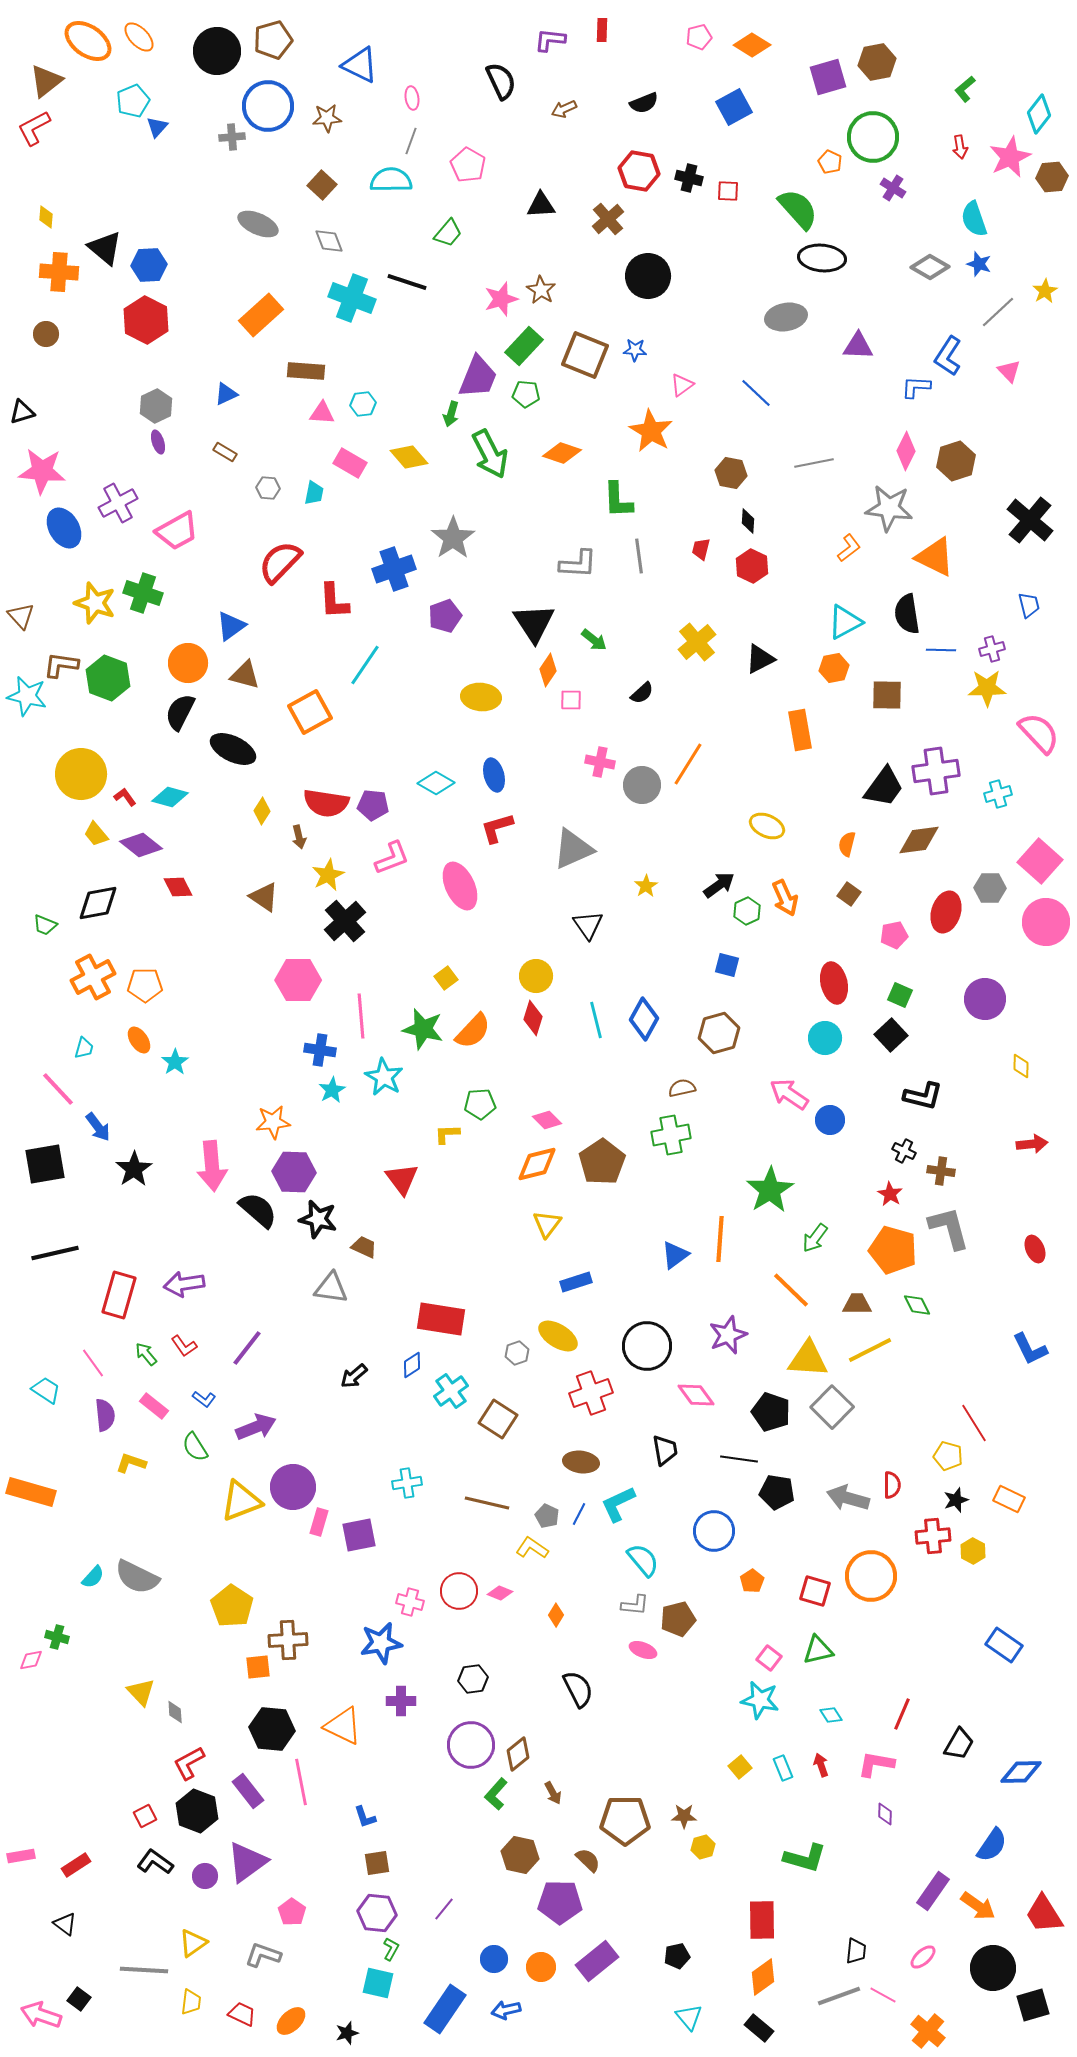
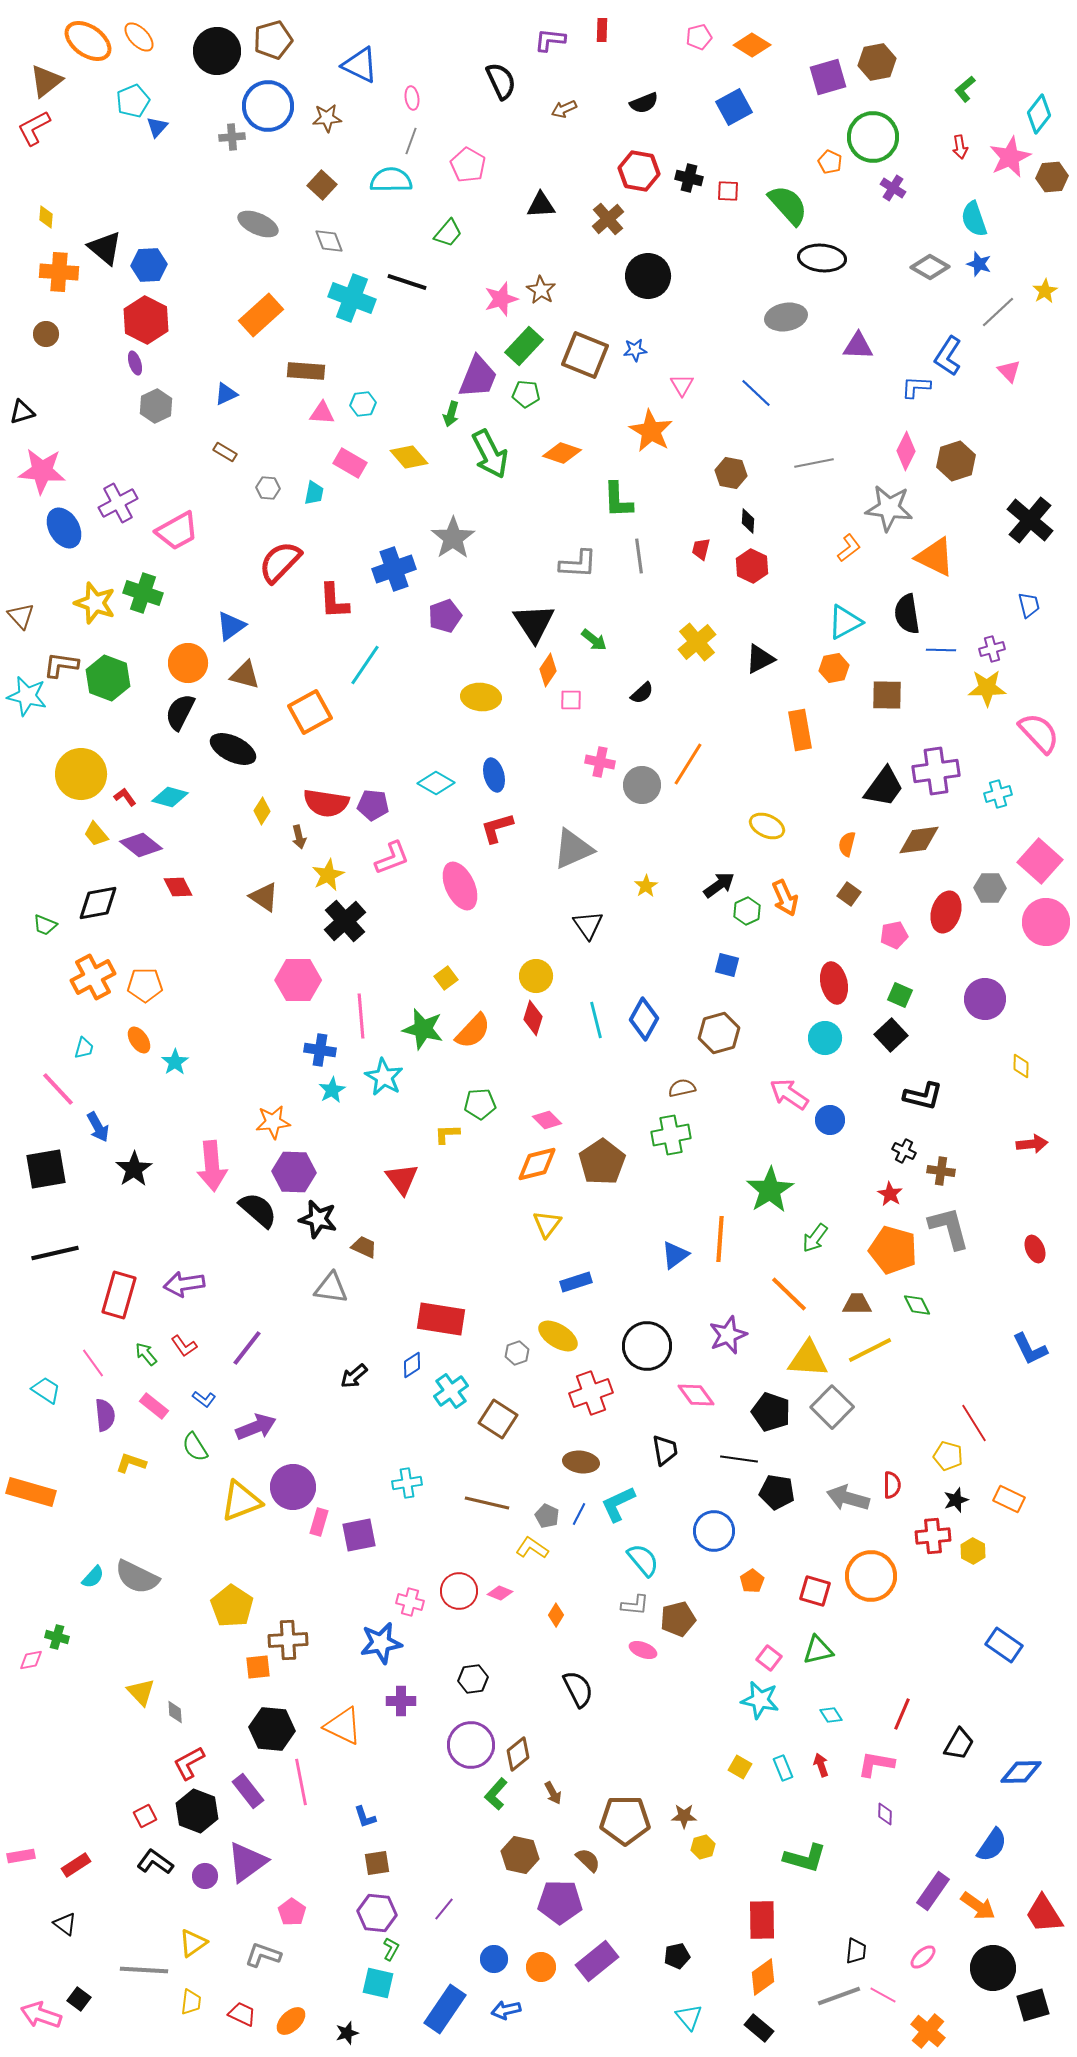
green semicircle at (798, 209): moved 10 px left, 4 px up
blue star at (635, 350): rotated 10 degrees counterclockwise
pink triangle at (682, 385): rotated 25 degrees counterclockwise
purple ellipse at (158, 442): moved 23 px left, 79 px up
blue arrow at (98, 1127): rotated 8 degrees clockwise
black square at (45, 1164): moved 1 px right, 5 px down
orange line at (791, 1290): moved 2 px left, 4 px down
yellow square at (740, 1767): rotated 20 degrees counterclockwise
